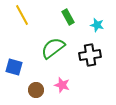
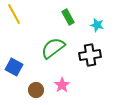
yellow line: moved 8 px left, 1 px up
blue square: rotated 12 degrees clockwise
pink star: rotated 21 degrees clockwise
